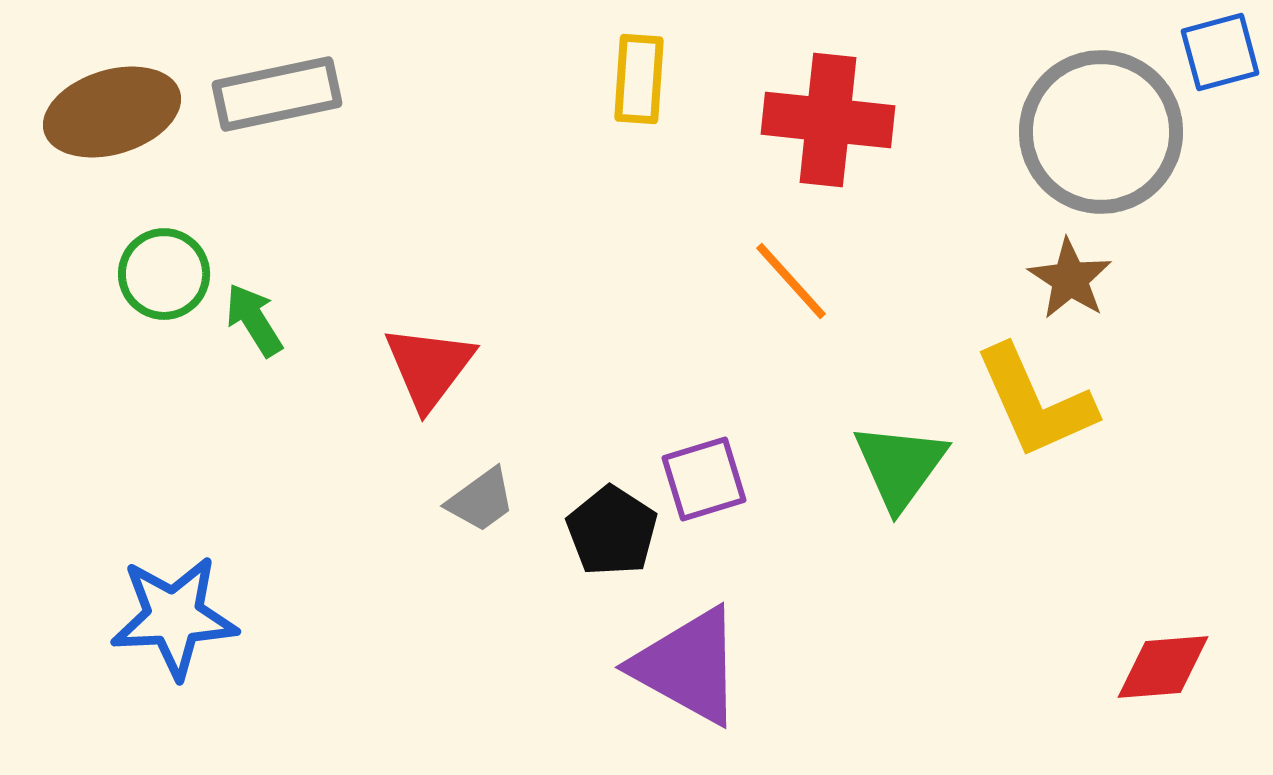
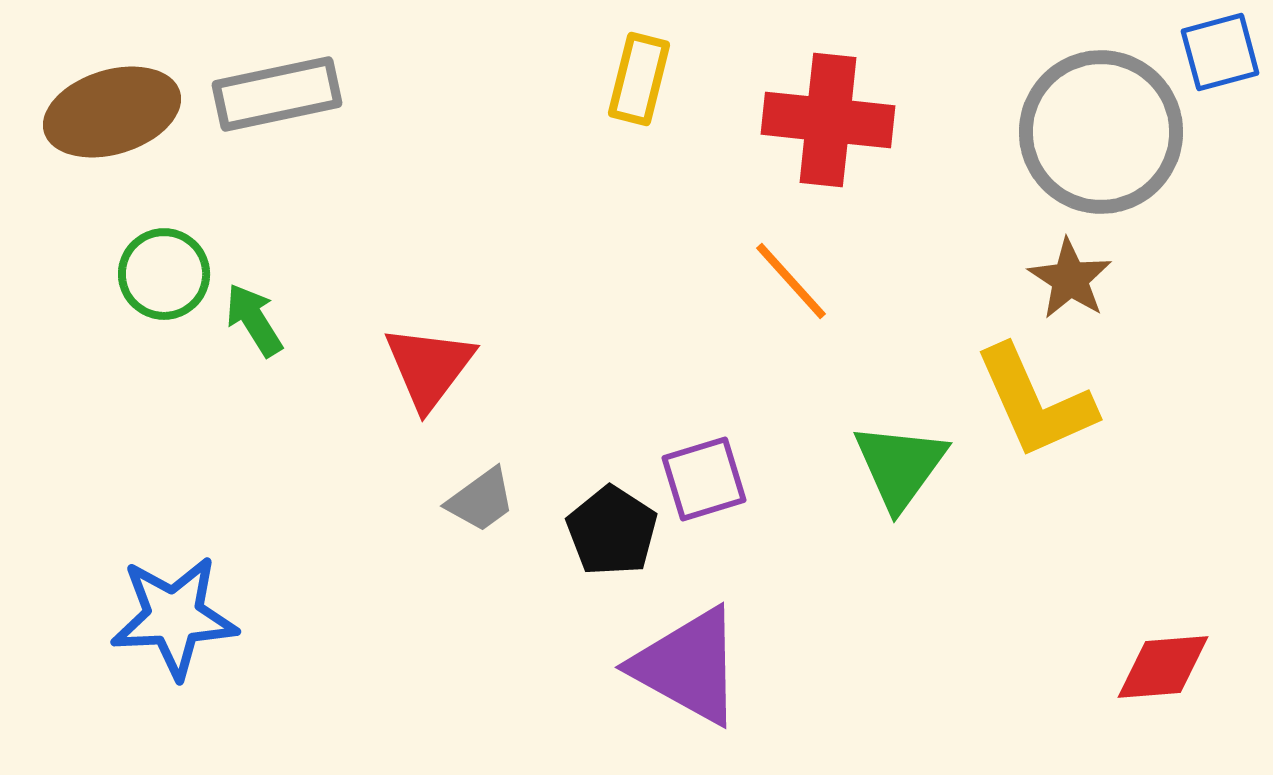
yellow rectangle: rotated 10 degrees clockwise
